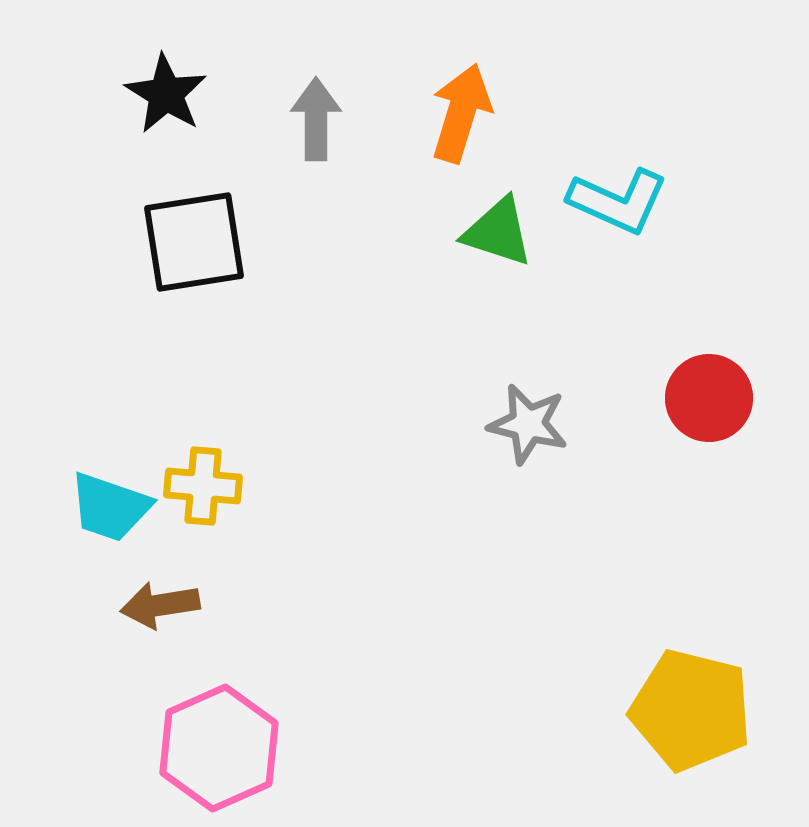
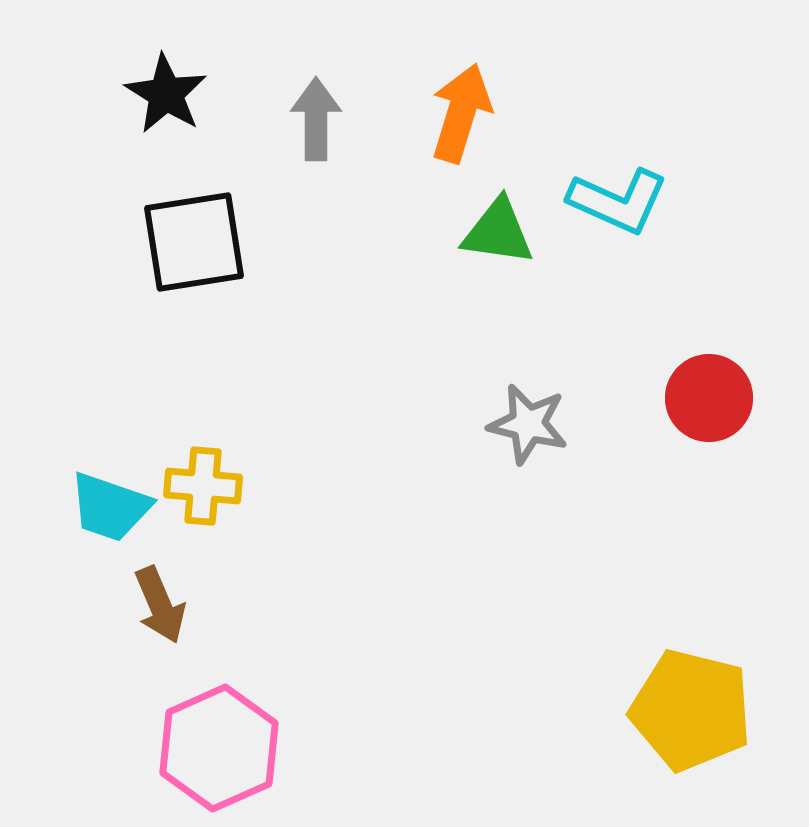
green triangle: rotated 10 degrees counterclockwise
brown arrow: rotated 104 degrees counterclockwise
